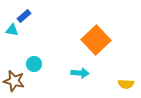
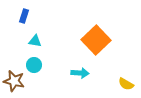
blue rectangle: rotated 32 degrees counterclockwise
cyan triangle: moved 23 px right, 11 px down
cyan circle: moved 1 px down
yellow semicircle: rotated 28 degrees clockwise
